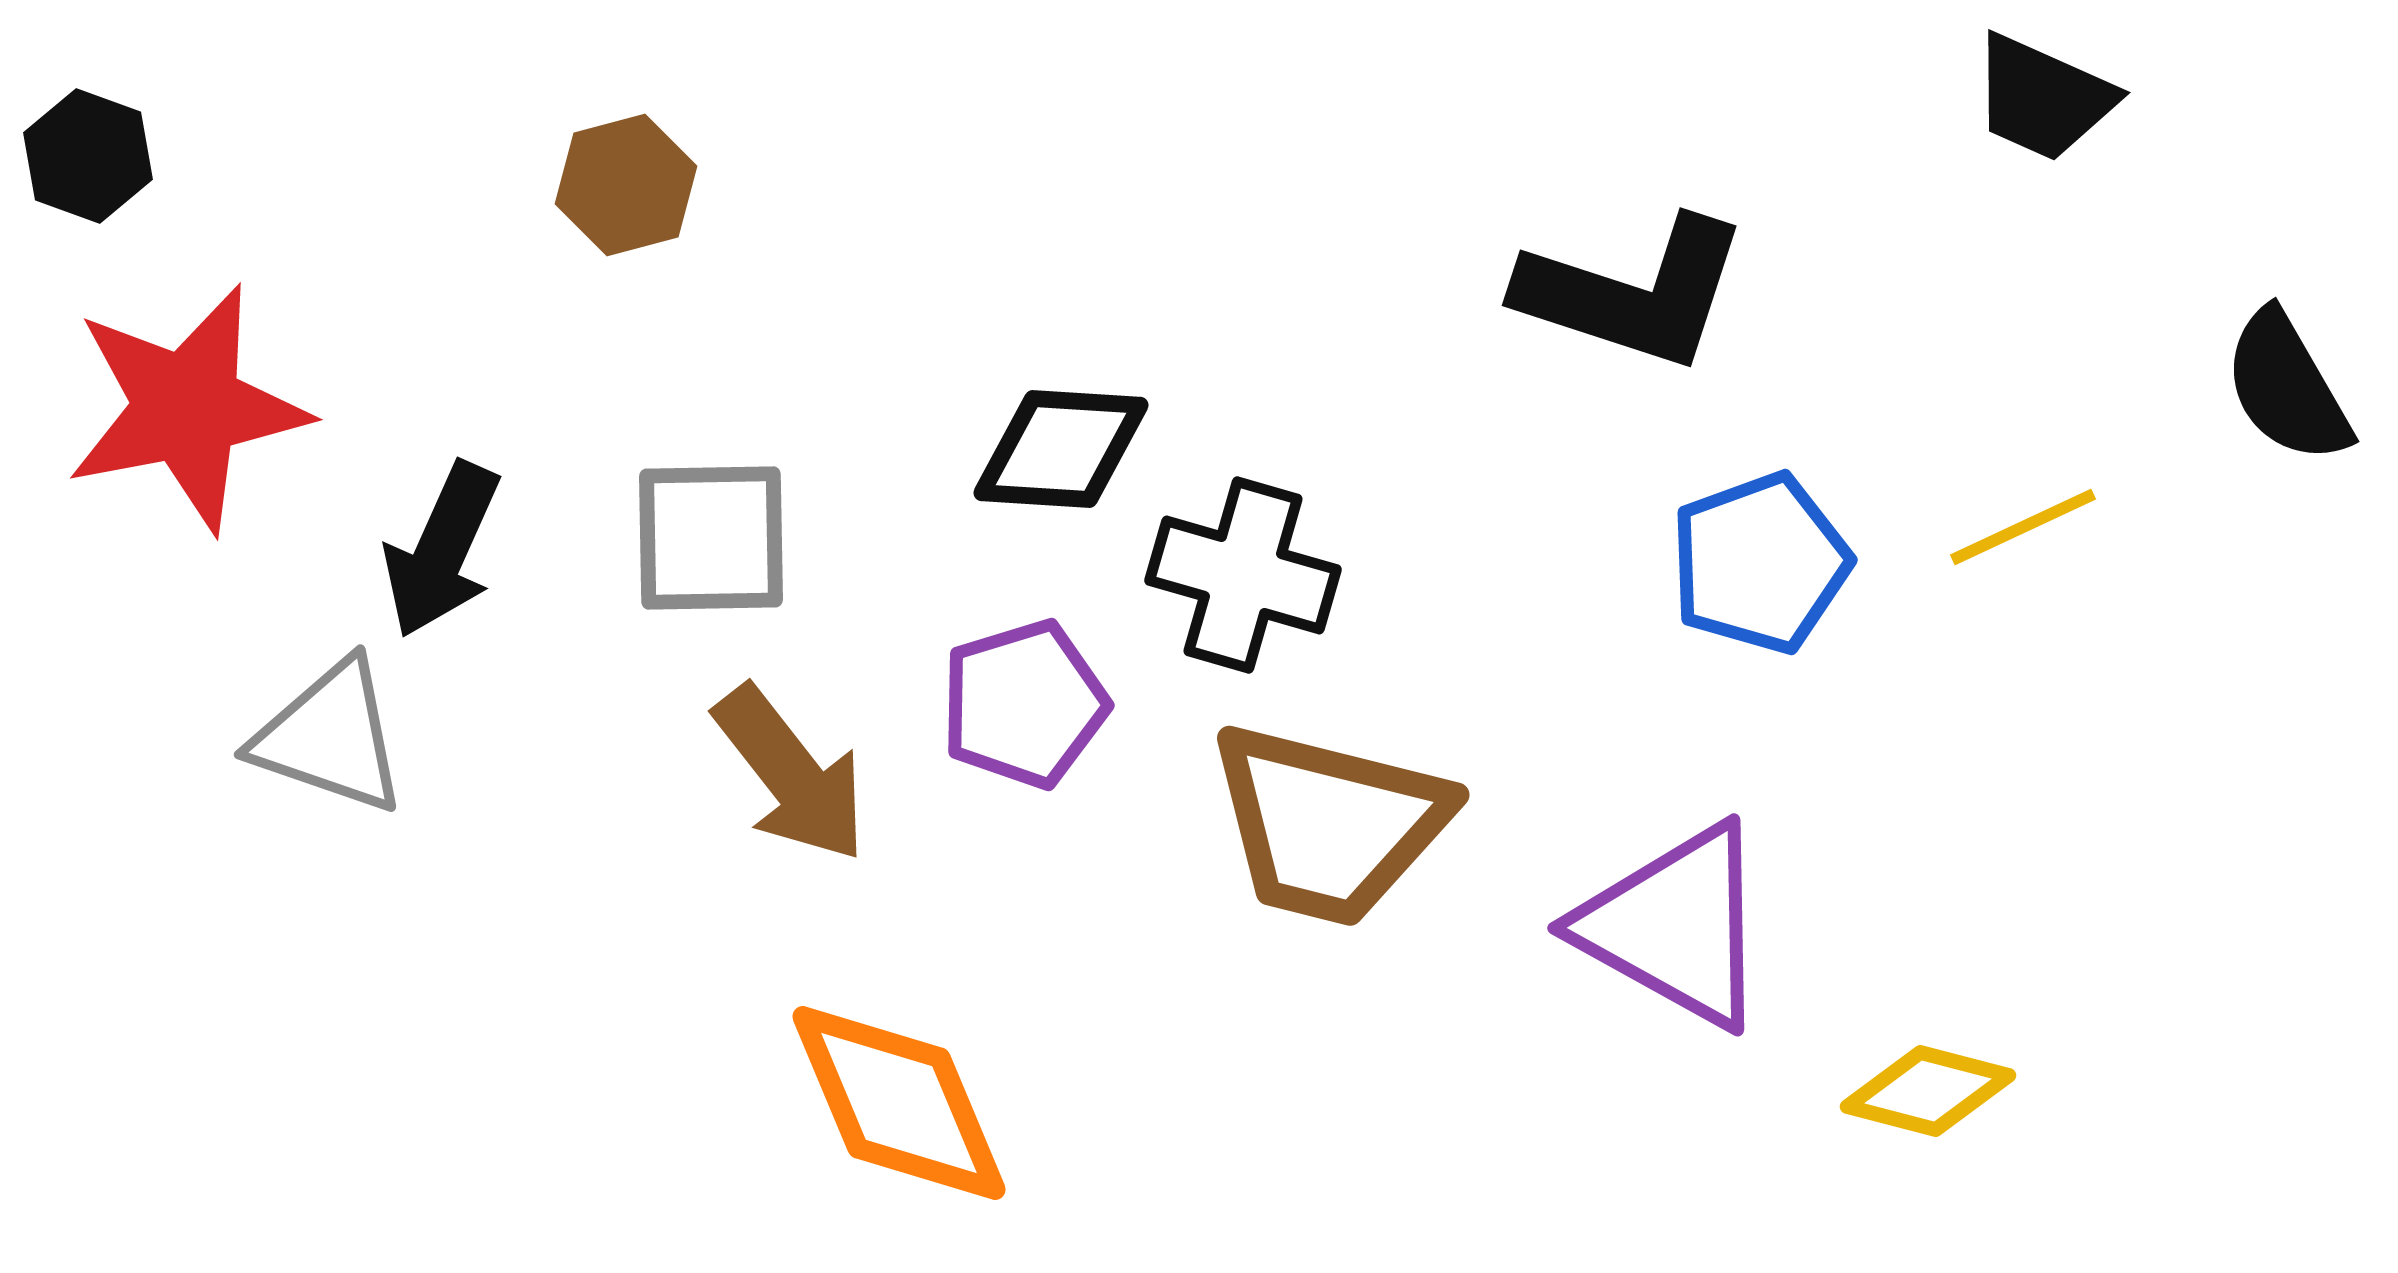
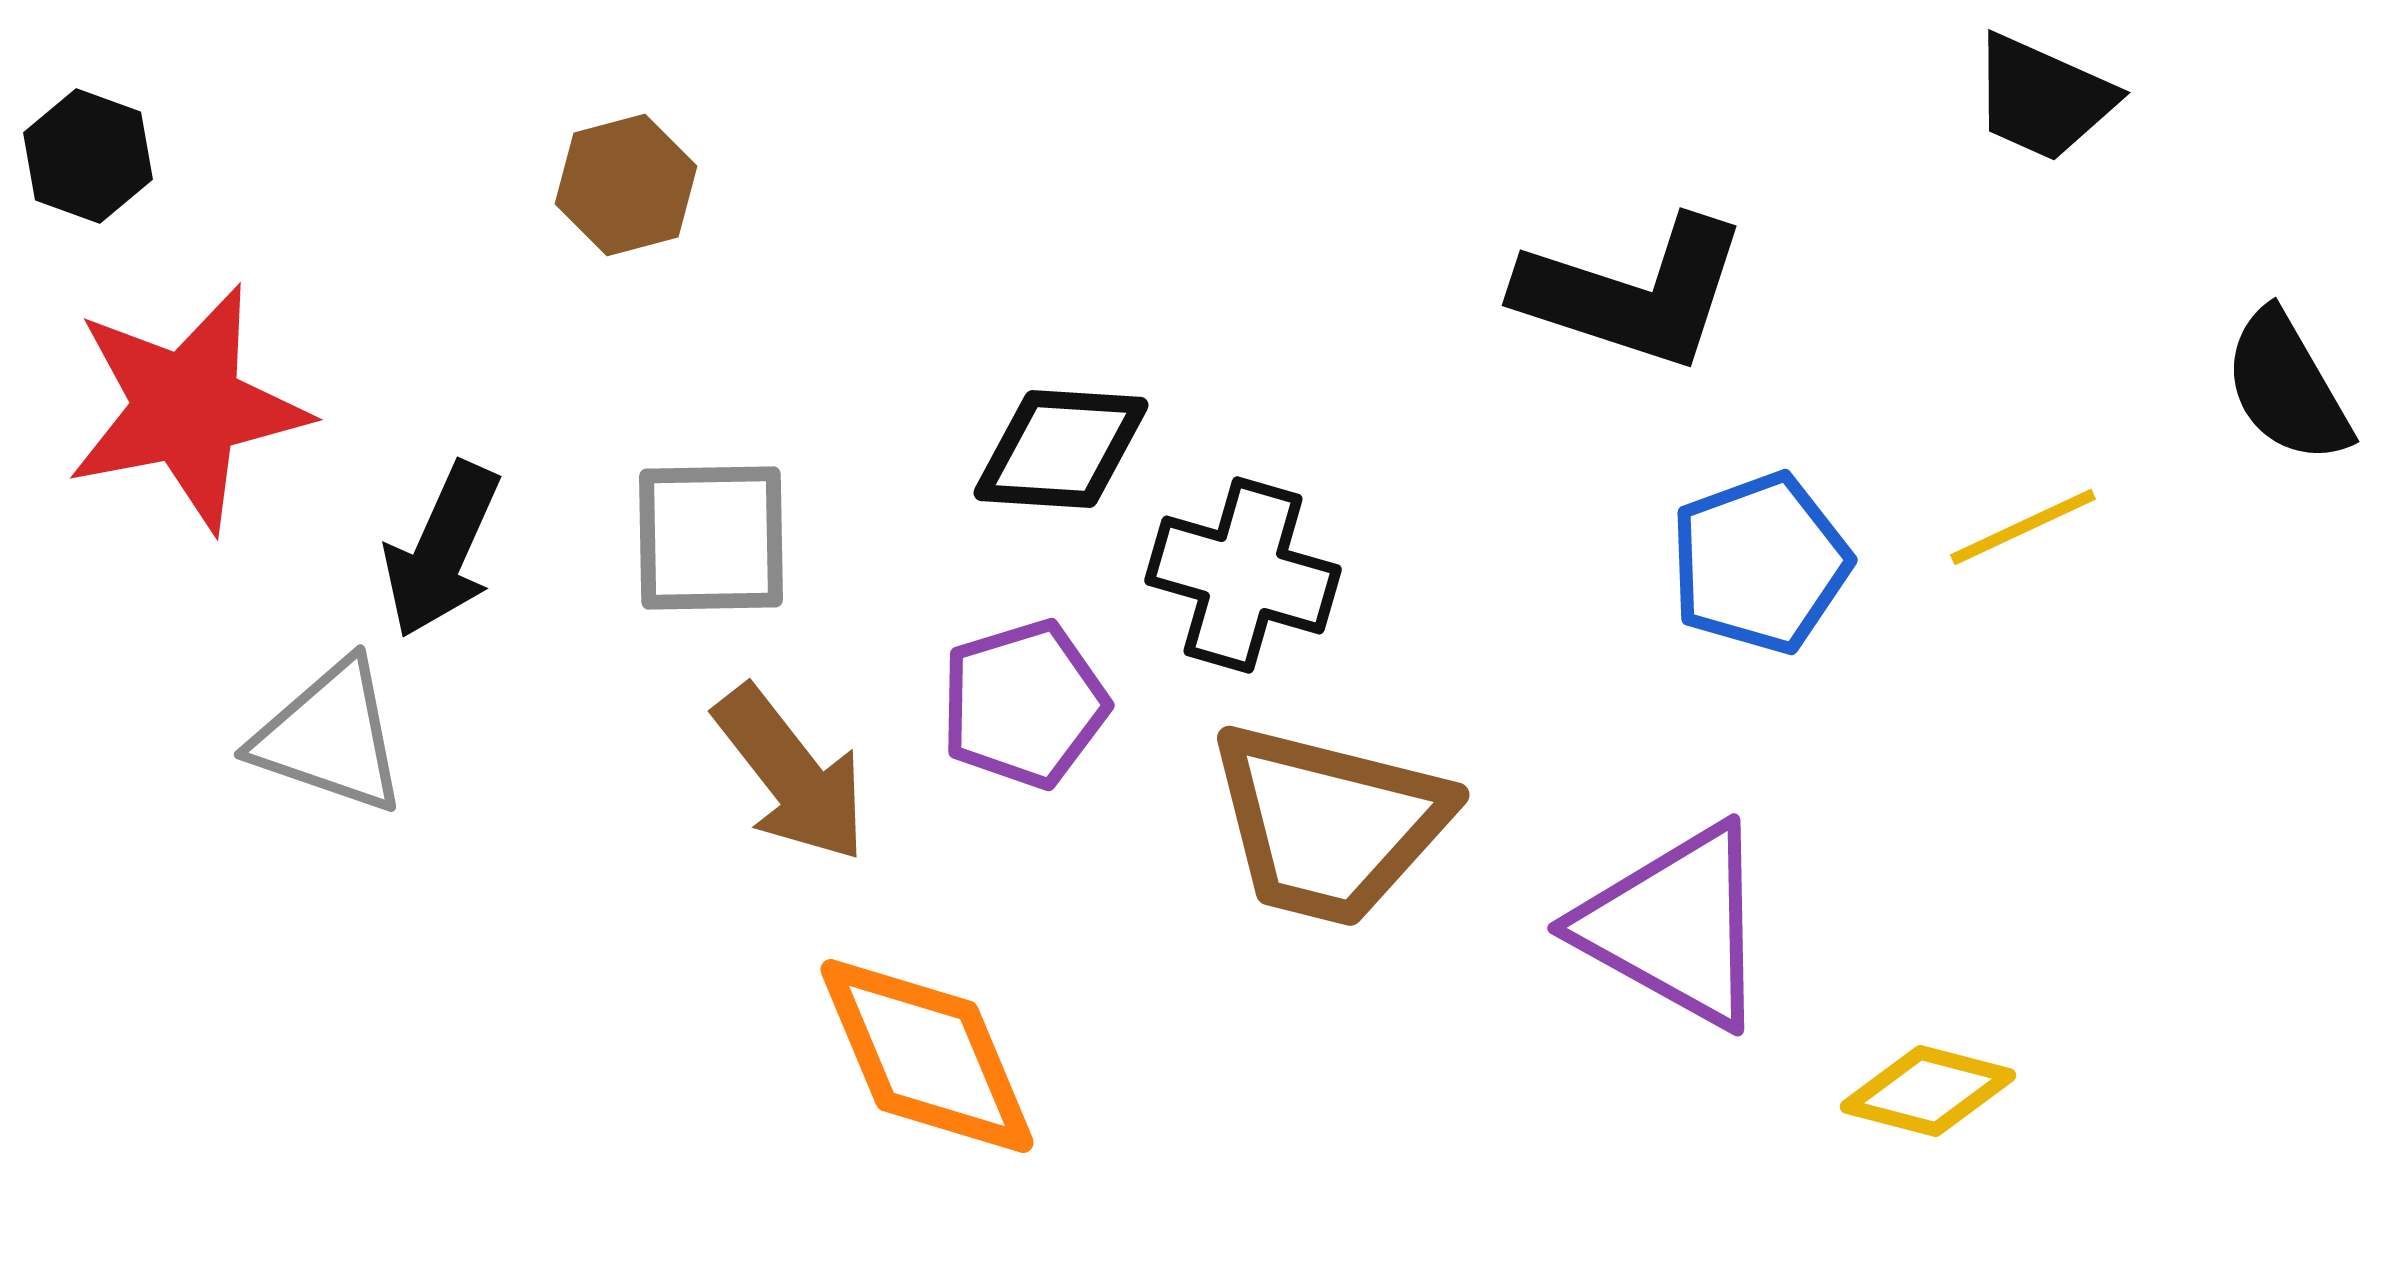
orange diamond: moved 28 px right, 47 px up
